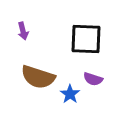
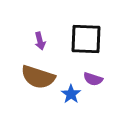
purple arrow: moved 17 px right, 10 px down
blue star: moved 1 px right
